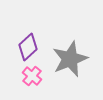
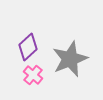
pink cross: moved 1 px right, 1 px up
